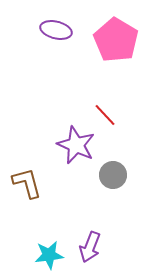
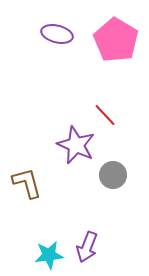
purple ellipse: moved 1 px right, 4 px down
purple arrow: moved 3 px left
